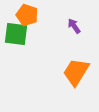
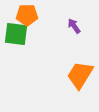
orange pentagon: rotated 20 degrees counterclockwise
orange trapezoid: moved 4 px right, 3 px down
